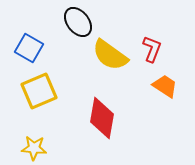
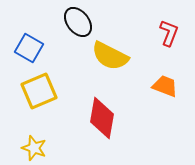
red L-shape: moved 17 px right, 16 px up
yellow semicircle: moved 1 px down; rotated 9 degrees counterclockwise
orange trapezoid: rotated 12 degrees counterclockwise
yellow star: rotated 15 degrees clockwise
